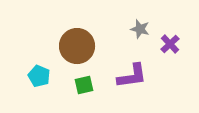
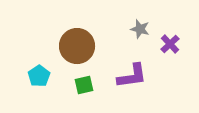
cyan pentagon: rotated 15 degrees clockwise
